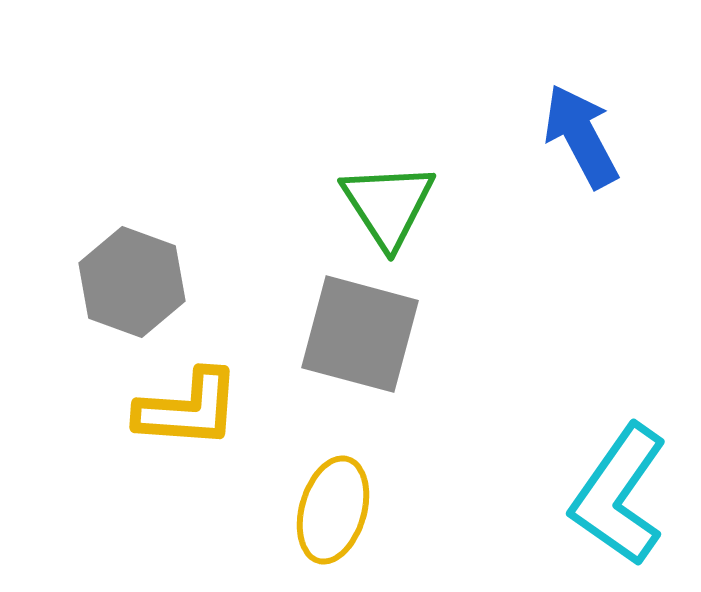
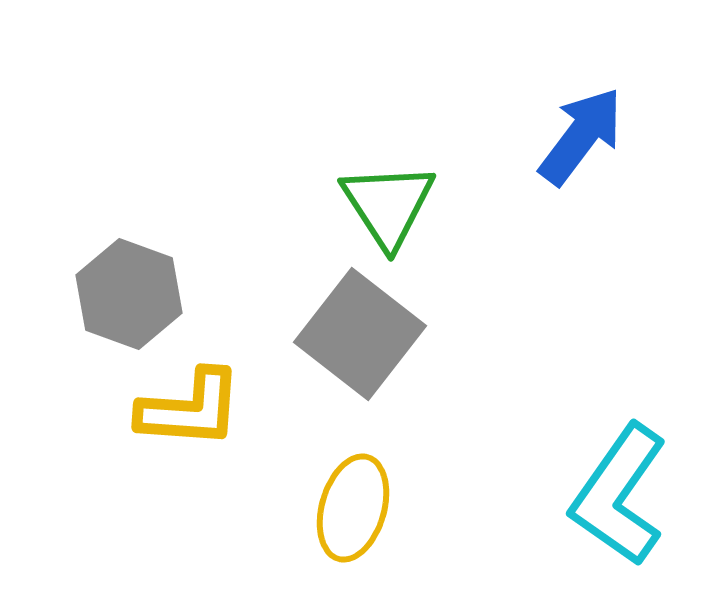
blue arrow: rotated 65 degrees clockwise
gray hexagon: moved 3 px left, 12 px down
gray square: rotated 23 degrees clockwise
yellow L-shape: moved 2 px right
yellow ellipse: moved 20 px right, 2 px up
